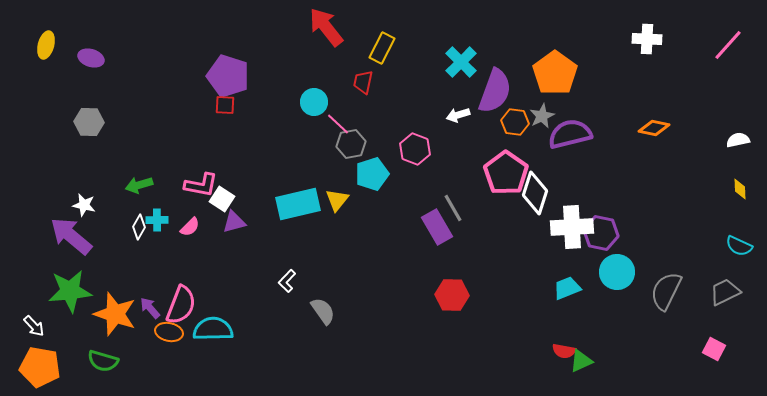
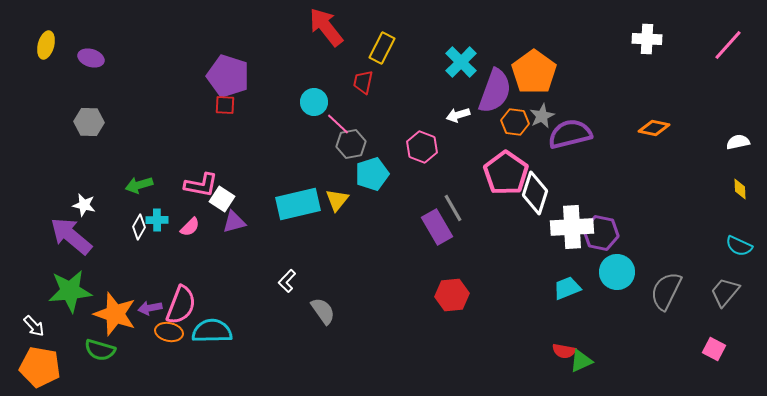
orange pentagon at (555, 73): moved 21 px left, 1 px up
white semicircle at (738, 140): moved 2 px down
pink hexagon at (415, 149): moved 7 px right, 2 px up
gray trapezoid at (725, 292): rotated 24 degrees counterclockwise
red hexagon at (452, 295): rotated 8 degrees counterclockwise
purple arrow at (150, 308): rotated 60 degrees counterclockwise
cyan semicircle at (213, 329): moved 1 px left, 2 px down
green semicircle at (103, 361): moved 3 px left, 11 px up
